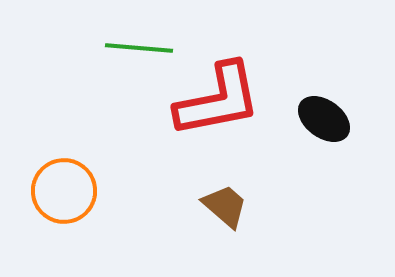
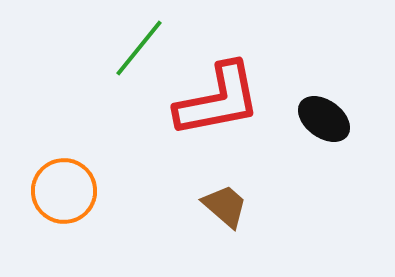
green line: rotated 56 degrees counterclockwise
